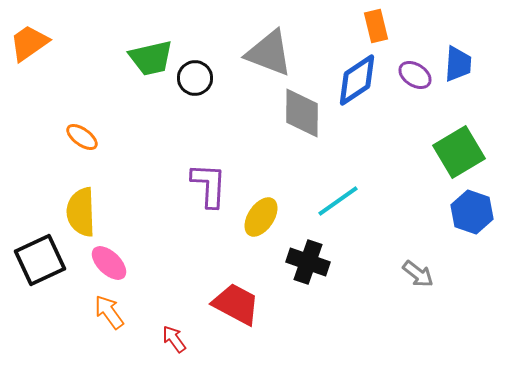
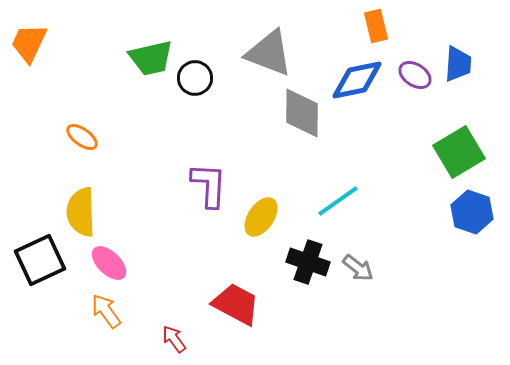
orange trapezoid: rotated 30 degrees counterclockwise
blue diamond: rotated 22 degrees clockwise
gray arrow: moved 60 px left, 6 px up
orange arrow: moved 3 px left, 1 px up
